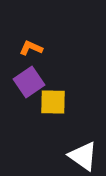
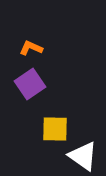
purple square: moved 1 px right, 2 px down
yellow square: moved 2 px right, 27 px down
